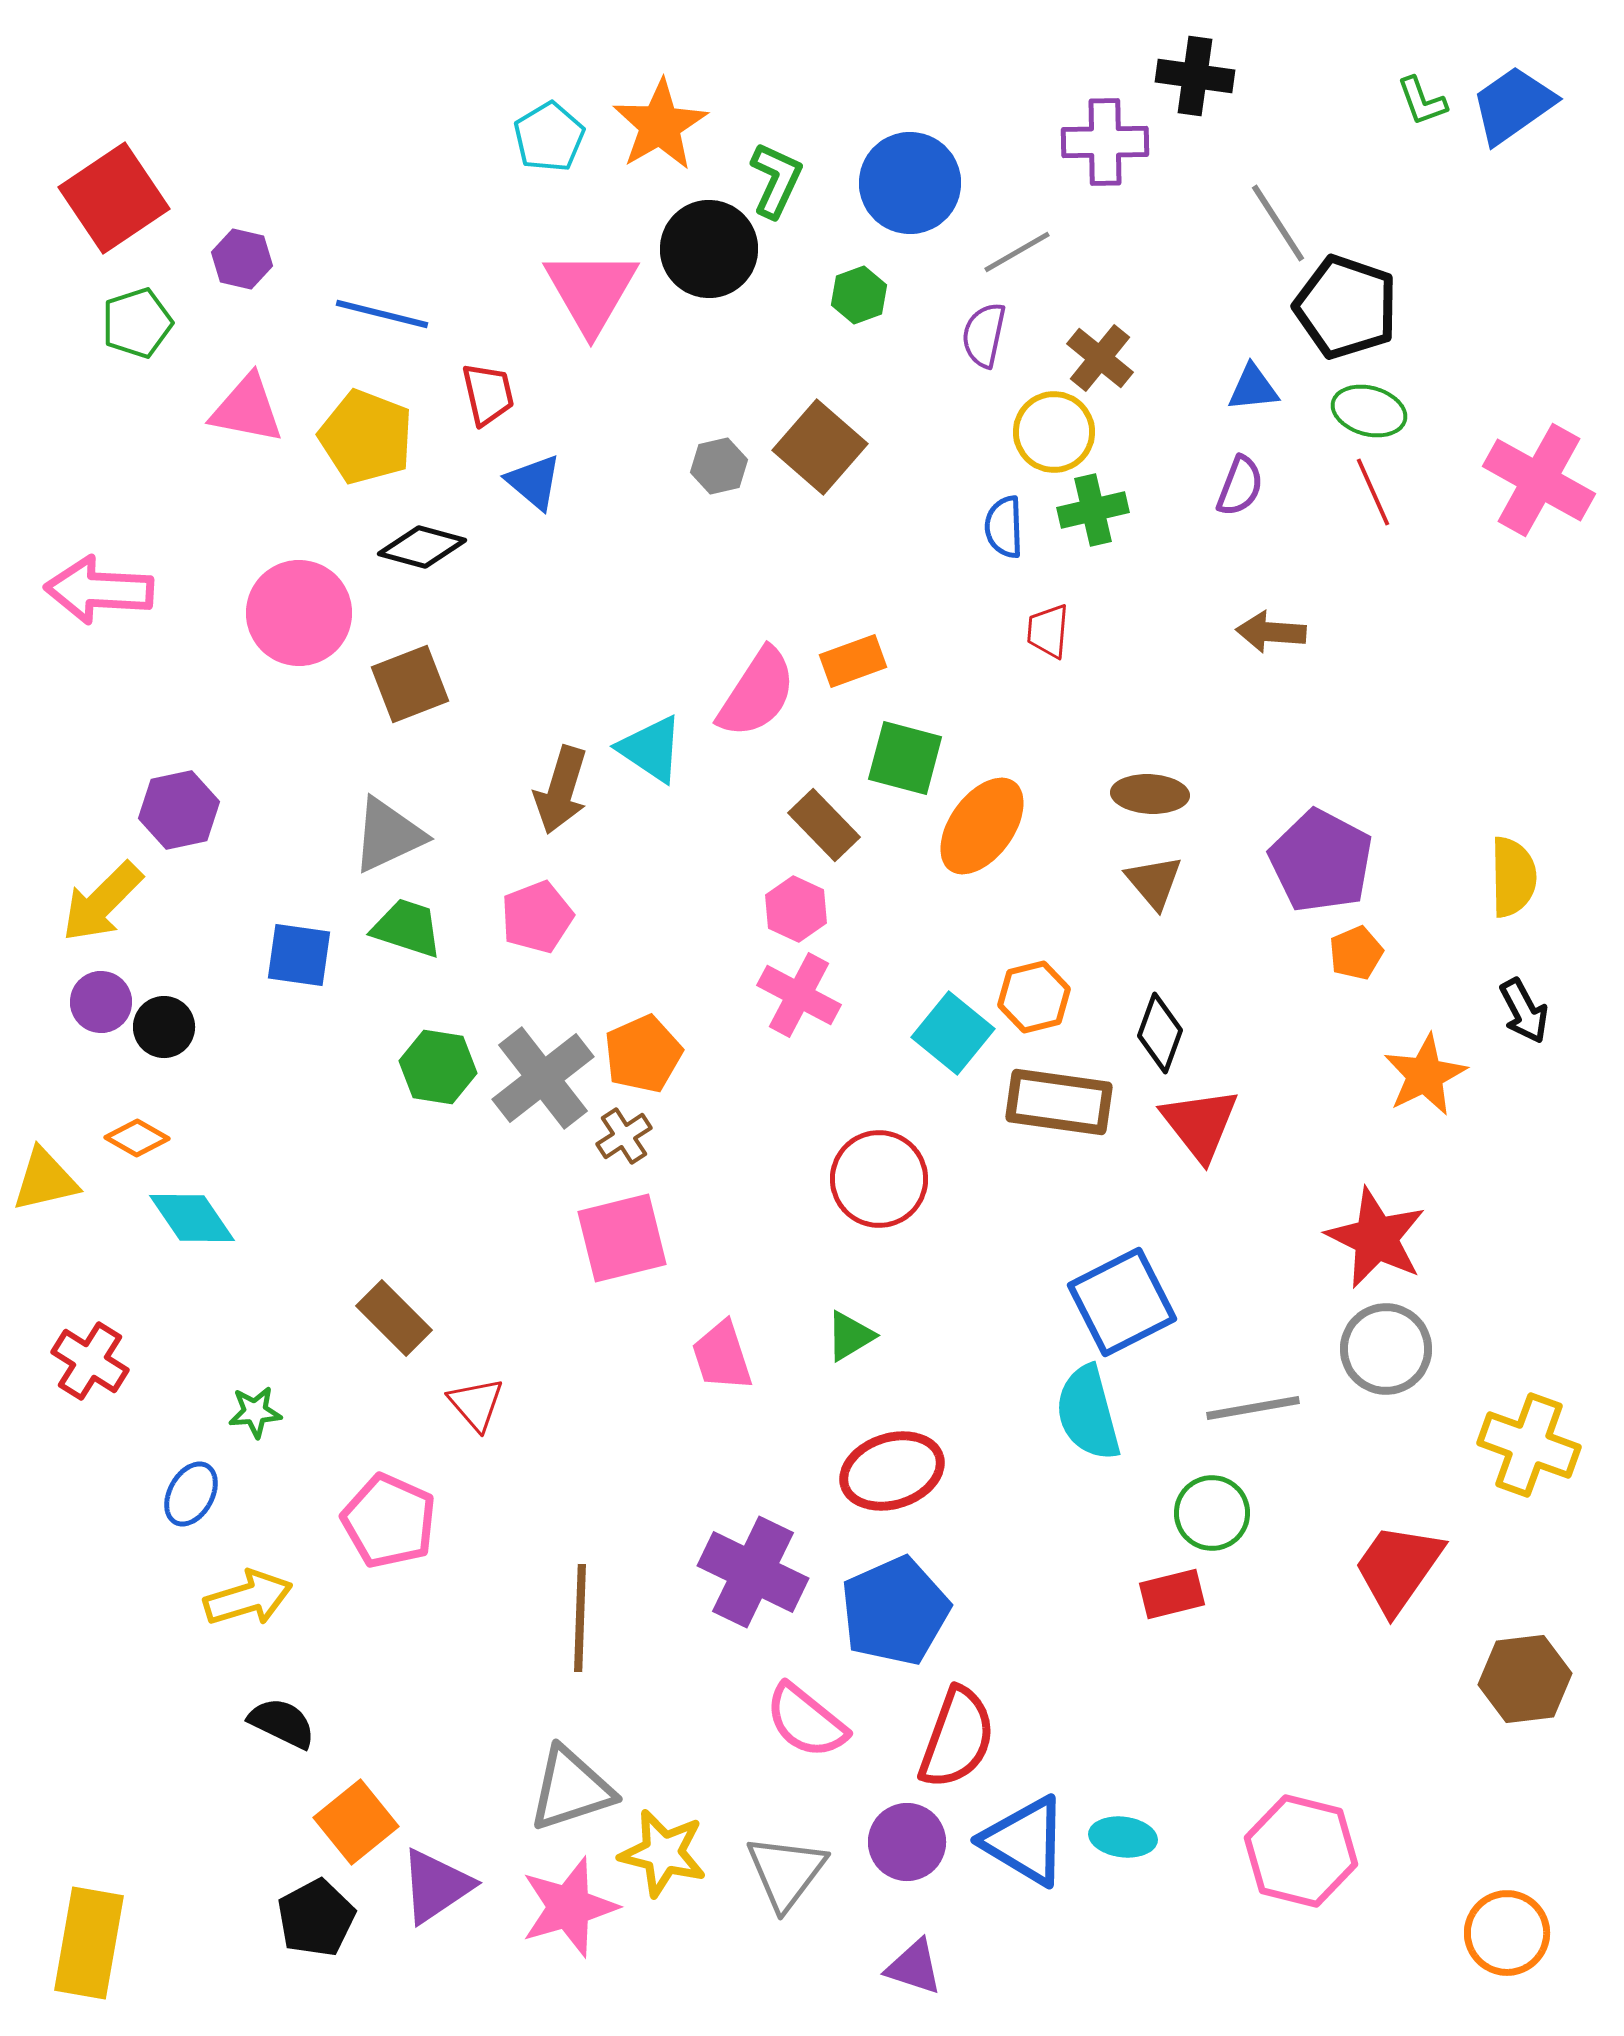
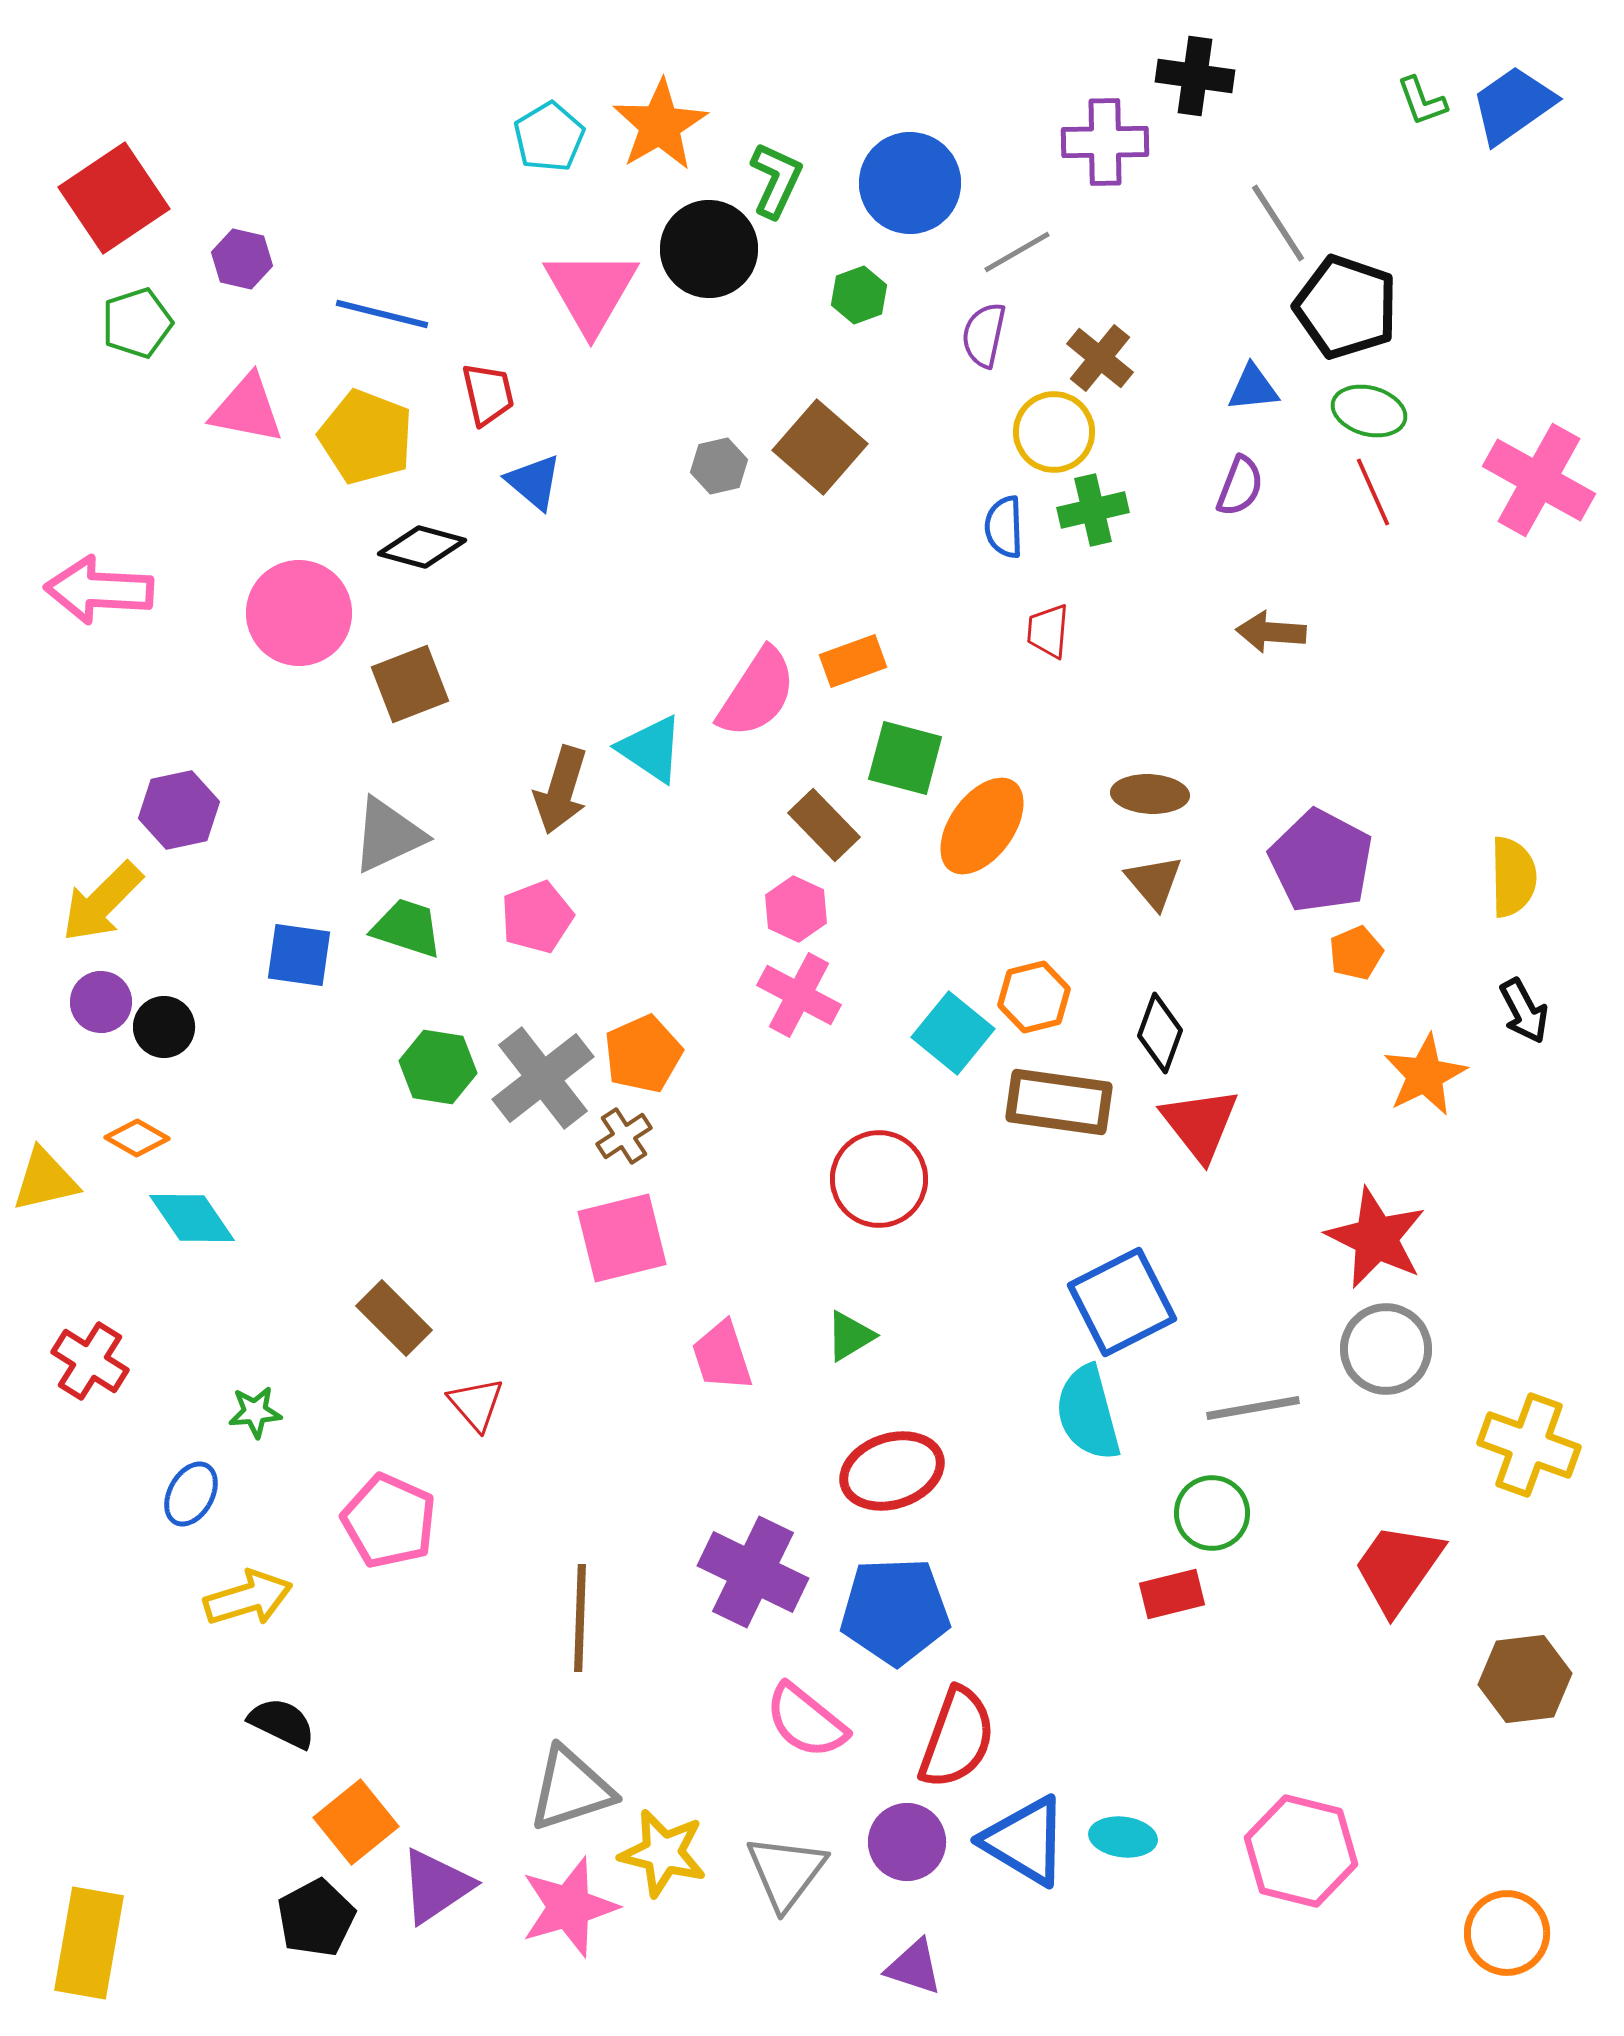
blue pentagon at (895, 1611): rotated 22 degrees clockwise
